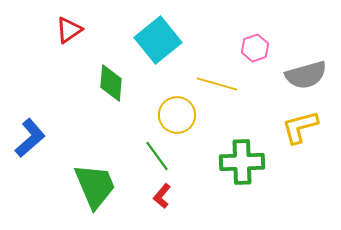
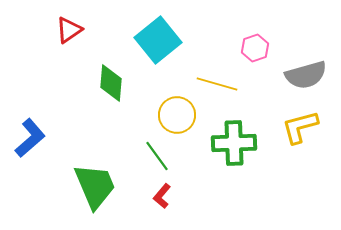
green cross: moved 8 px left, 19 px up
